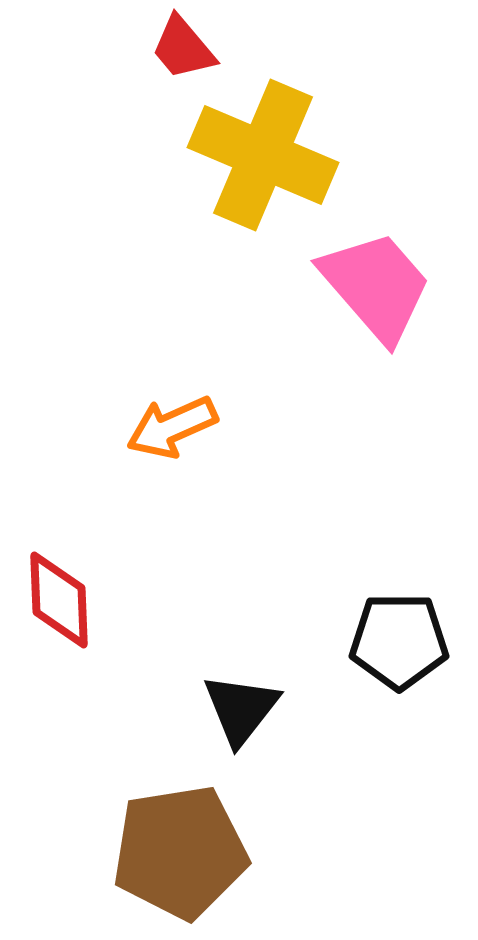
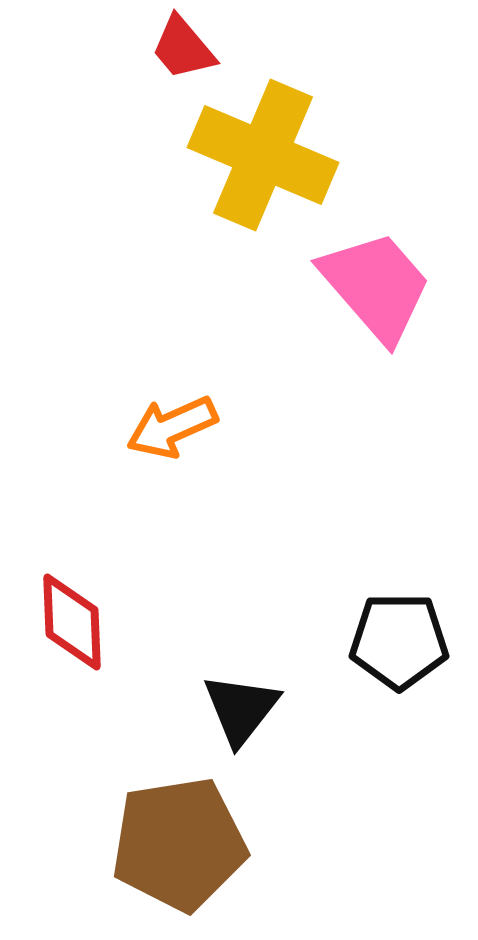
red diamond: moved 13 px right, 22 px down
brown pentagon: moved 1 px left, 8 px up
